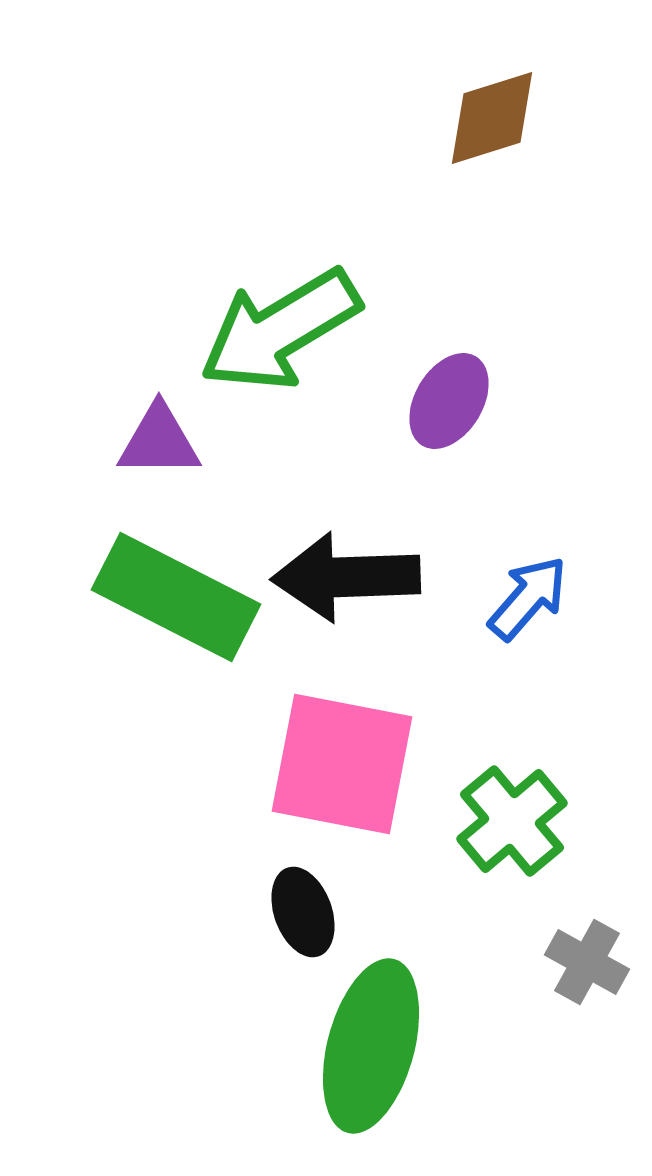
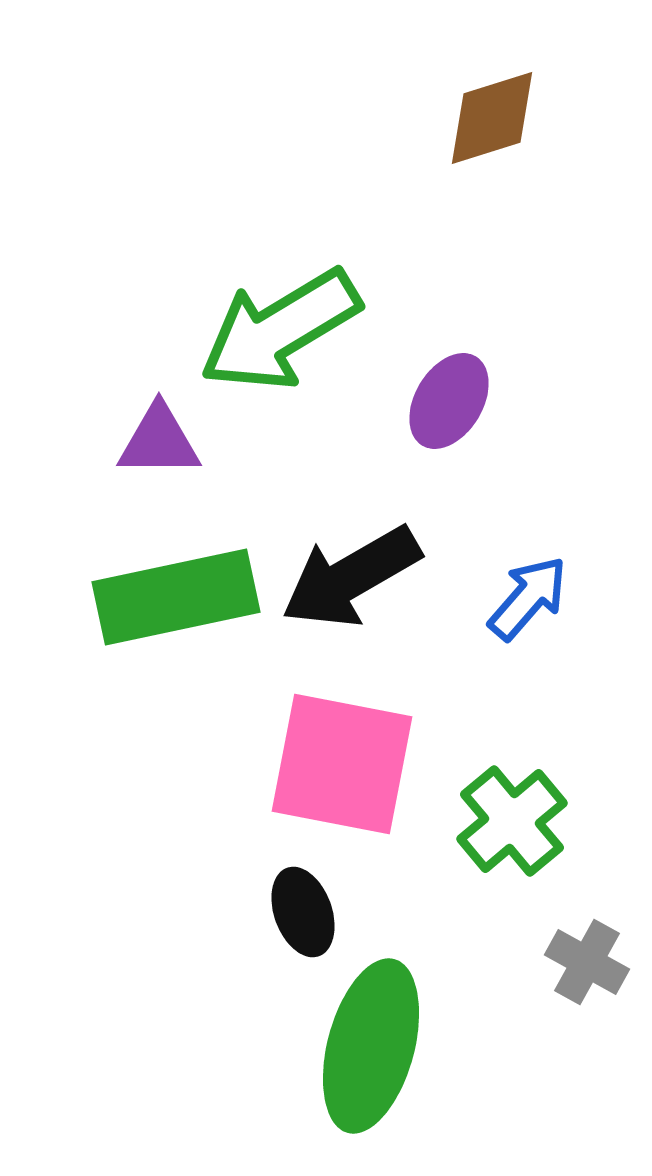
black arrow: moved 5 px right; rotated 28 degrees counterclockwise
green rectangle: rotated 39 degrees counterclockwise
